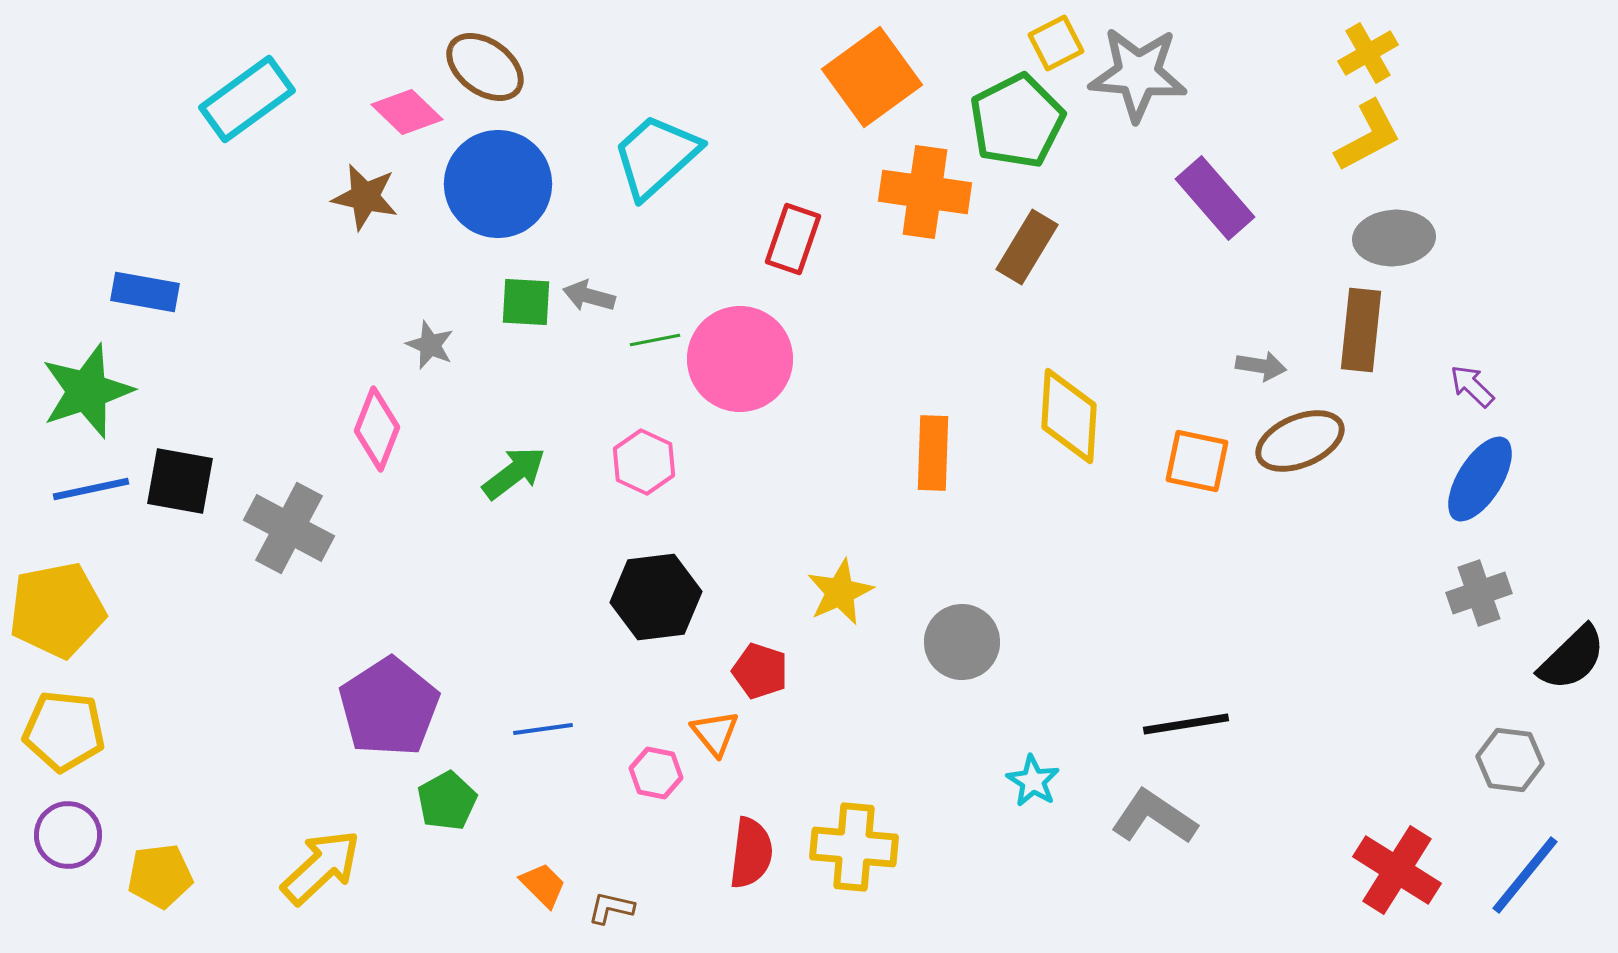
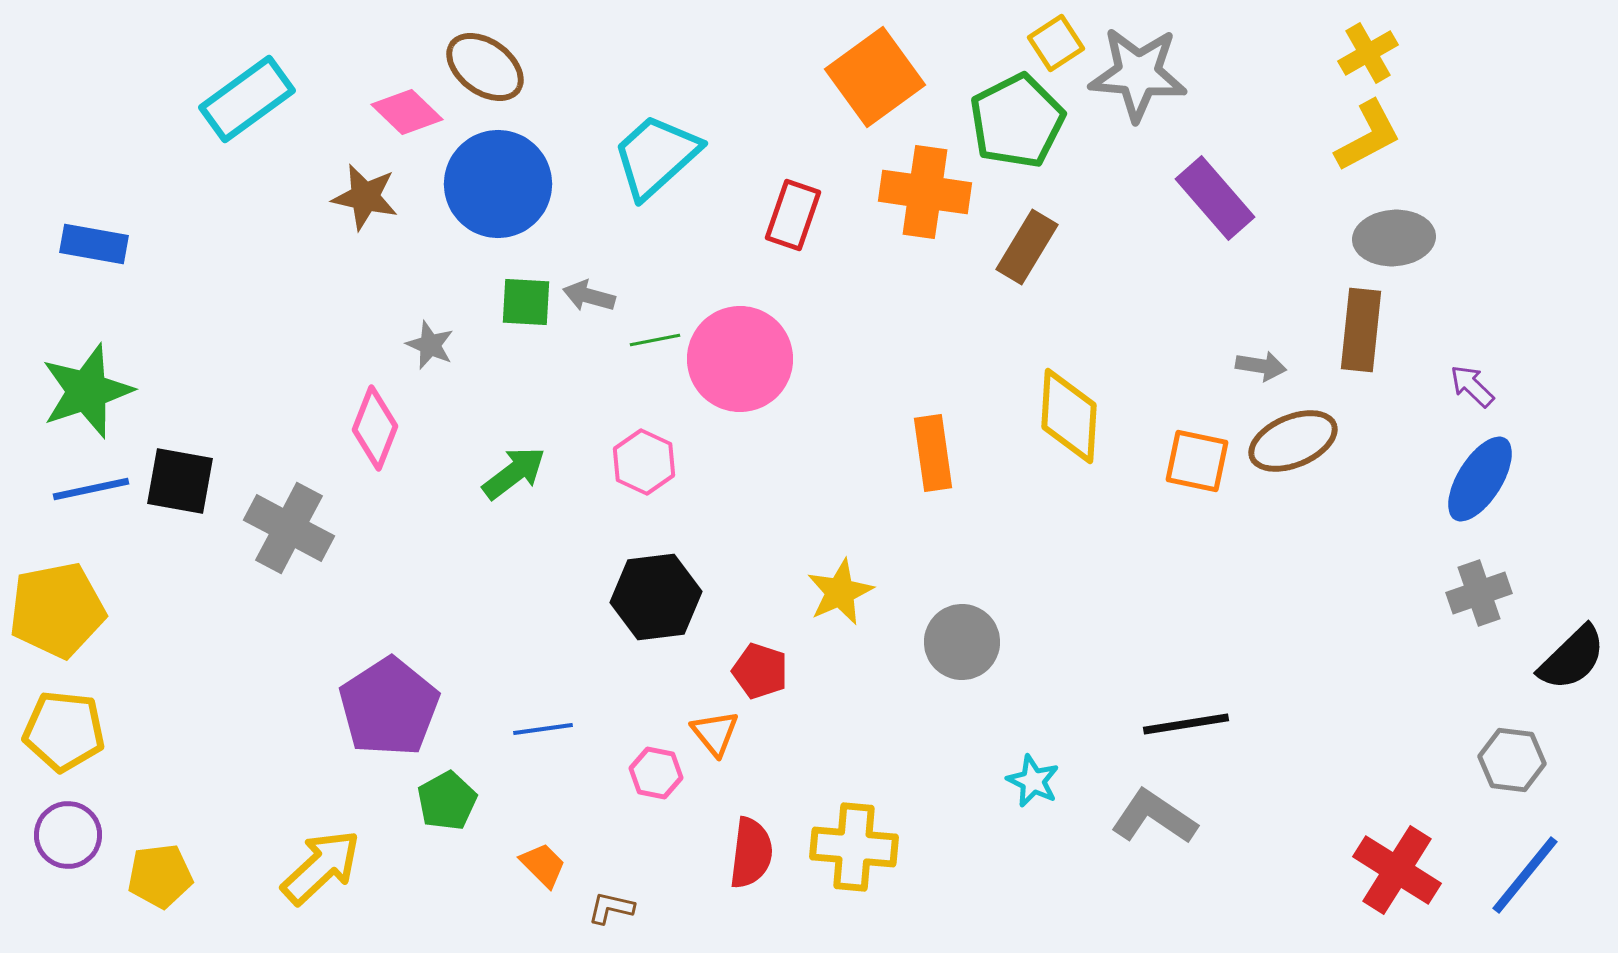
yellow square at (1056, 43): rotated 6 degrees counterclockwise
orange square at (872, 77): moved 3 px right
red rectangle at (793, 239): moved 24 px up
blue rectangle at (145, 292): moved 51 px left, 48 px up
pink diamond at (377, 429): moved 2 px left, 1 px up
brown ellipse at (1300, 441): moved 7 px left
orange rectangle at (933, 453): rotated 10 degrees counterclockwise
gray hexagon at (1510, 760): moved 2 px right
cyan star at (1033, 781): rotated 6 degrees counterclockwise
orange trapezoid at (543, 885): moved 20 px up
